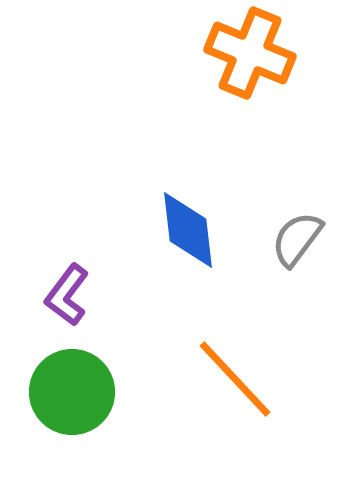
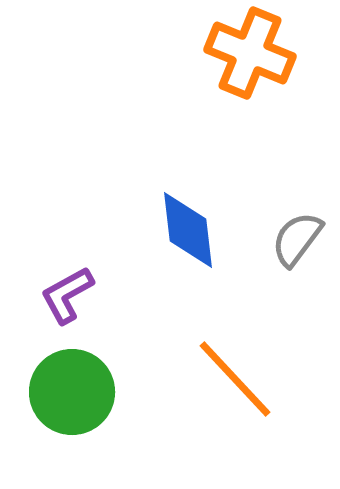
purple L-shape: rotated 24 degrees clockwise
